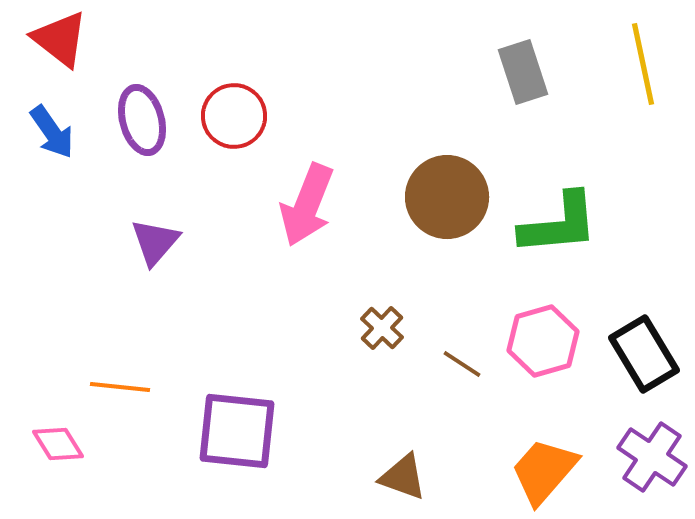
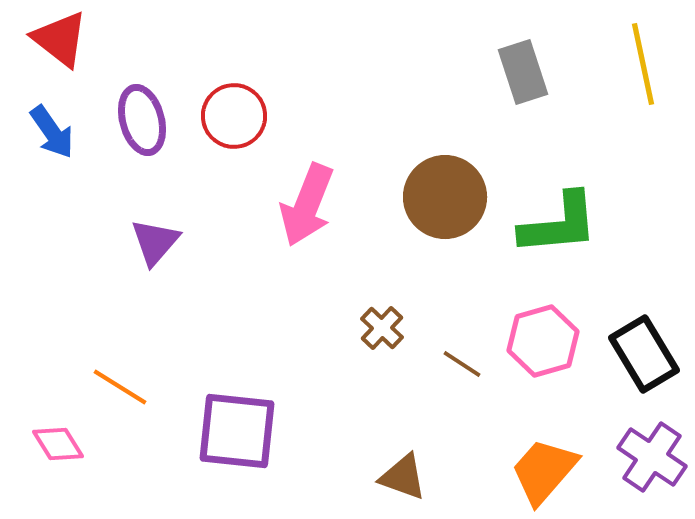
brown circle: moved 2 px left
orange line: rotated 26 degrees clockwise
